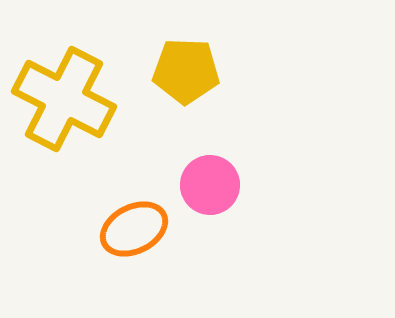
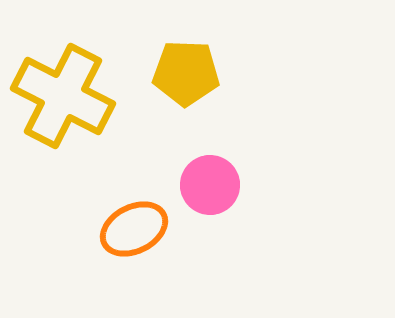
yellow pentagon: moved 2 px down
yellow cross: moved 1 px left, 3 px up
